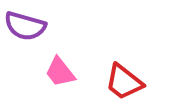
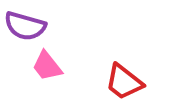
pink trapezoid: moved 13 px left, 6 px up
